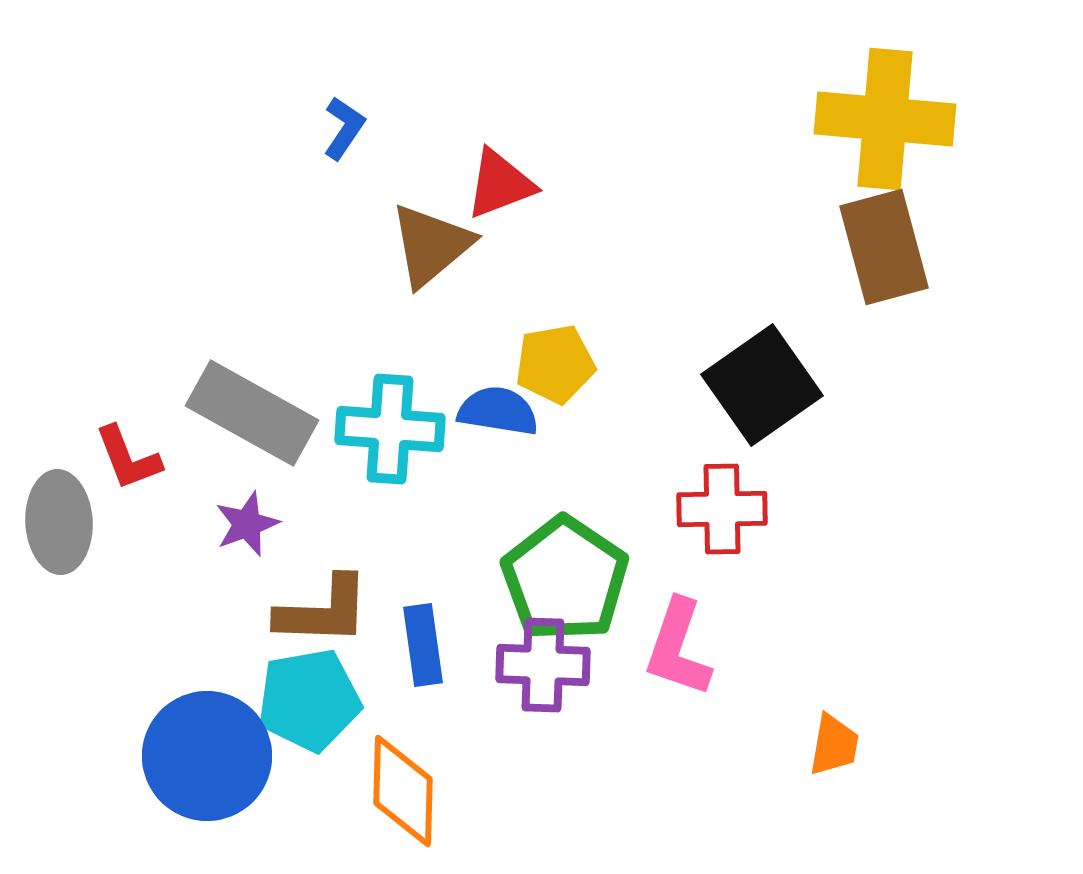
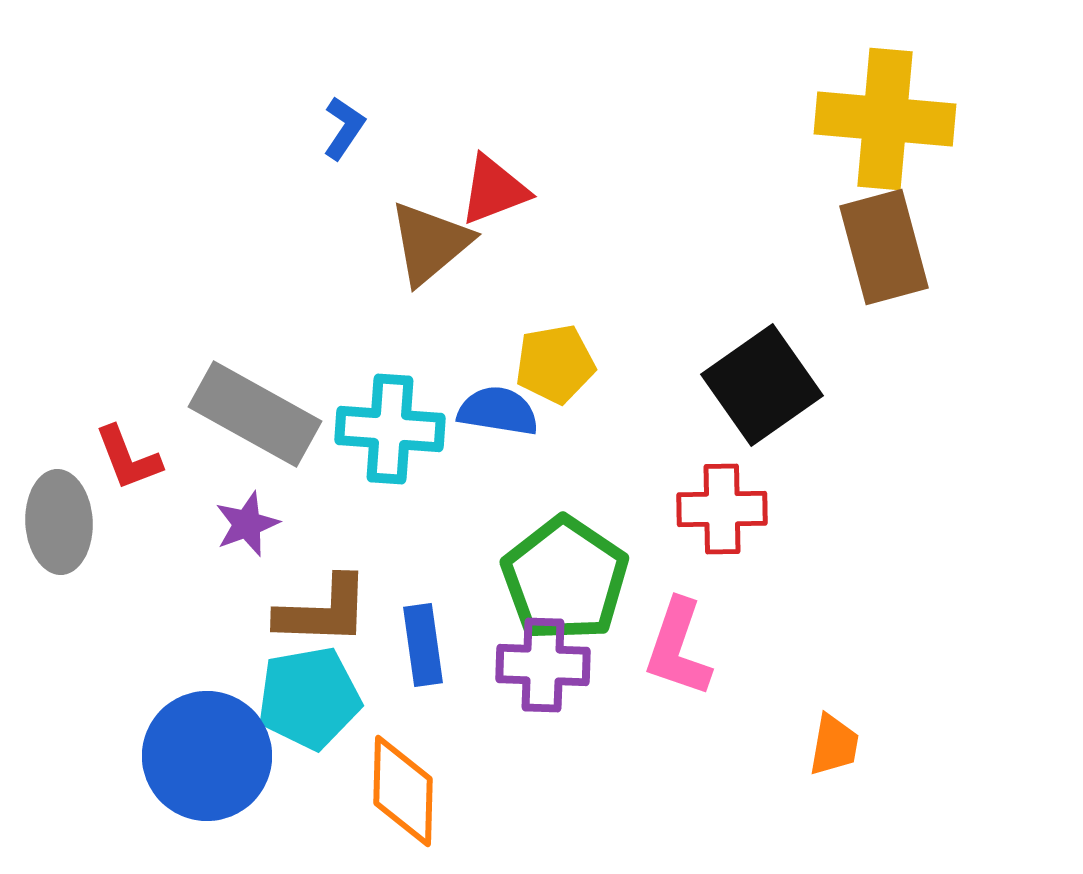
red triangle: moved 6 px left, 6 px down
brown triangle: moved 1 px left, 2 px up
gray rectangle: moved 3 px right, 1 px down
cyan pentagon: moved 2 px up
